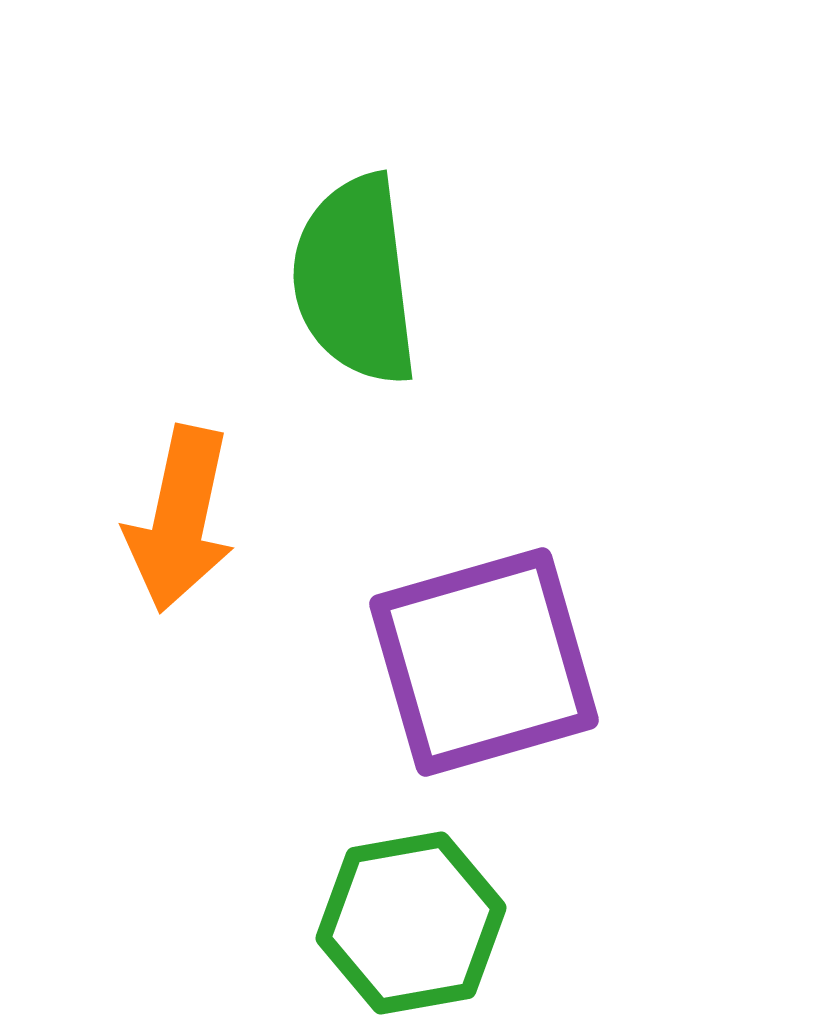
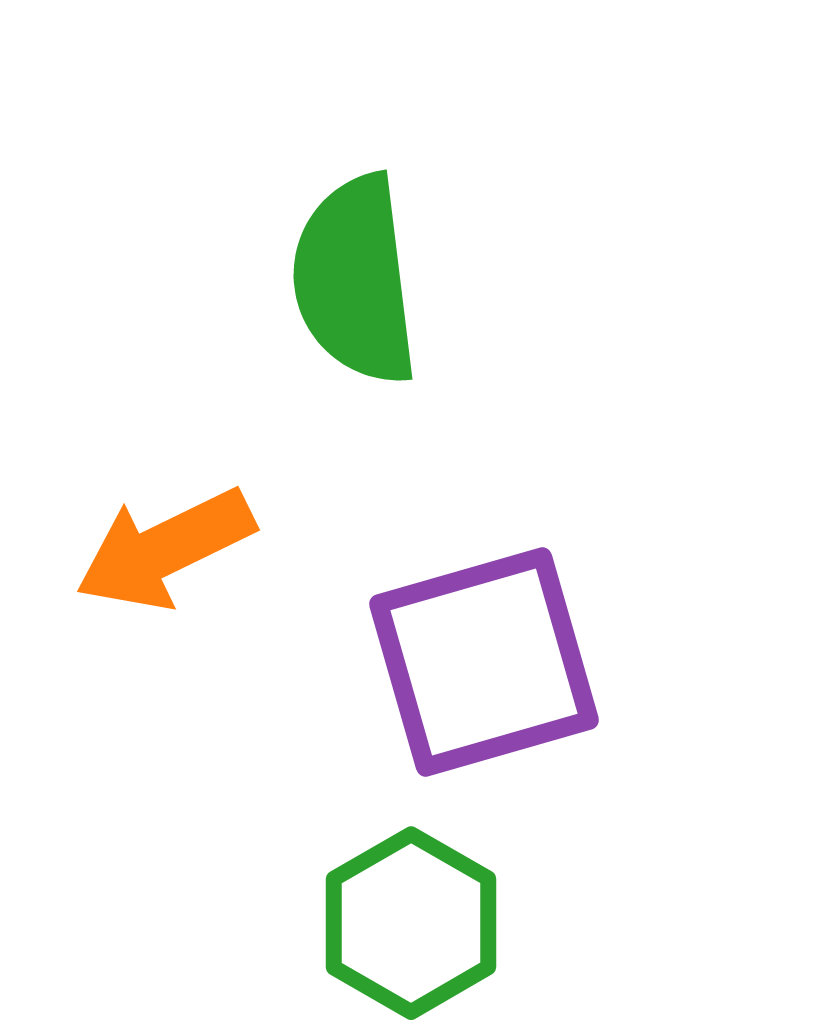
orange arrow: moved 15 px left, 30 px down; rotated 52 degrees clockwise
green hexagon: rotated 20 degrees counterclockwise
